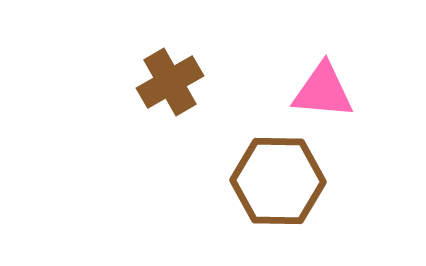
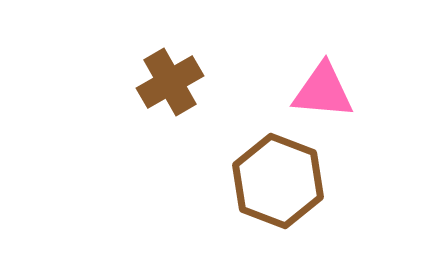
brown hexagon: rotated 20 degrees clockwise
